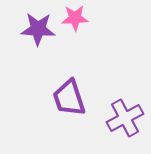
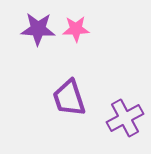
pink star: moved 1 px right, 11 px down
